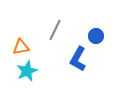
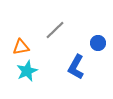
gray line: rotated 20 degrees clockwise
blue circle: moved 2 px right, 7 px down
blue L-shape: moved 2 px left, 8 px down
